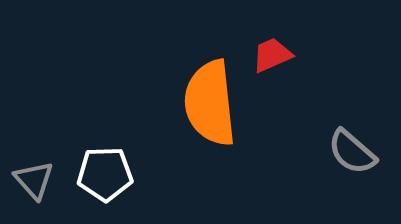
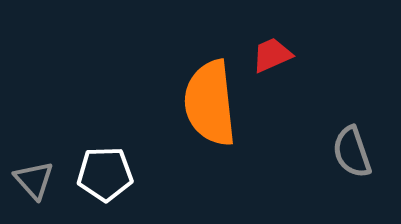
gray semicircle: rotated 30 degrees clockwise
